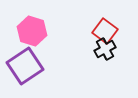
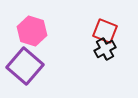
red square: rotated 15 degrees counterclockwise
purple square: rotated 15 degrees counterclockwise
